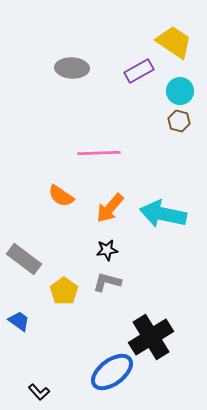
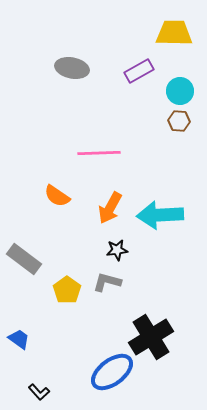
yellow trapezoid: moved 9 px up; rotated 33 degrees counterclockwise
gray ellipse: rotated 8 degrees clockwise
brown hexagon: rotated 10 degrees counterclockwise
orange semicircle: moved 4 px left
orange arrow: rotated 12 degrees counterclockwise
cyan arrow: moved 3 px left, 1 px down; rotated 15 degrees counterclockwise
black star: moved 10 px right
yellow pentagon: moved 3 px right, 1 px up
blue trapezoid: moved 18 px down
